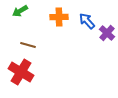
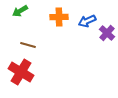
blue arrow: rotated 72 degrees counterclockwise
